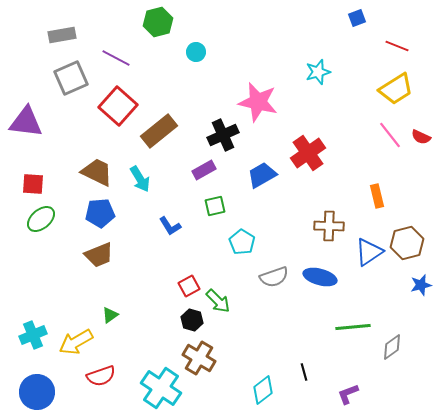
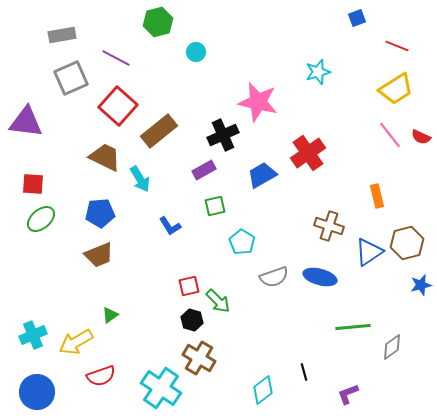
brown trapezoid at (97, 172): moved 8 px right, 15 px up
brown cross at (329, 226): rotated 16 degrees clockwise
red square at (189, 286): rotated 15 degrees clockwise
